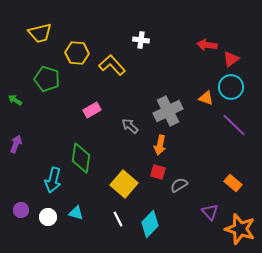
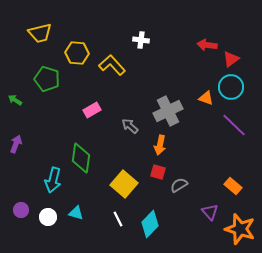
orange rectangle: moved 3 px down
